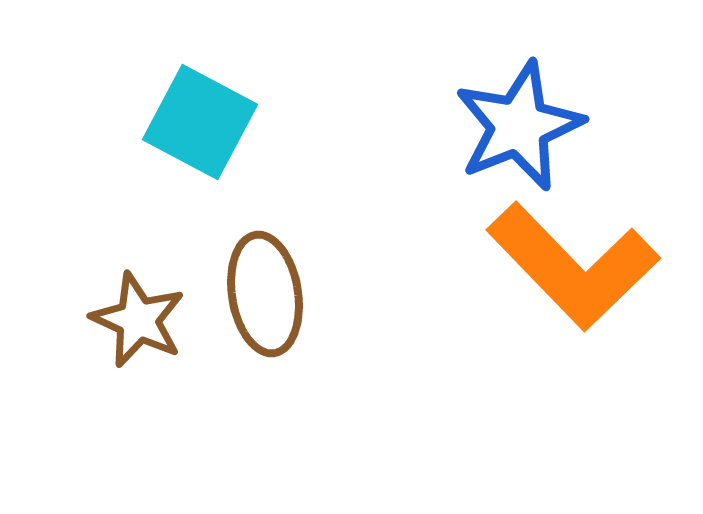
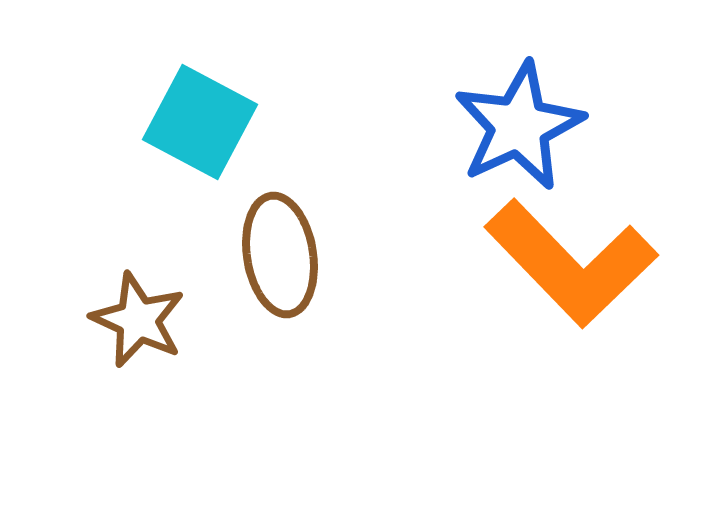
blue star: rotated 3 degrees counterclockwise
orange L-shape: moved 2 px left, 3 px up
brown ellipse: moved 15 px right, 39 px up
